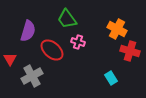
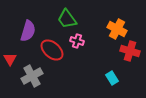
pink cross: moved 1 px left, 1 px up
cyan rectangle: moved 1 px right
